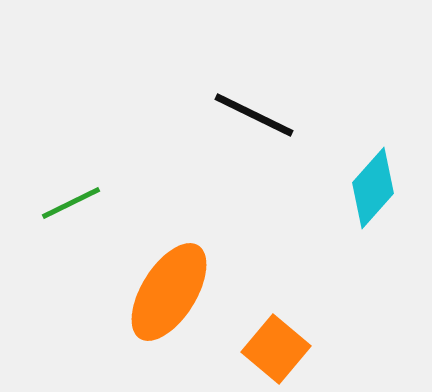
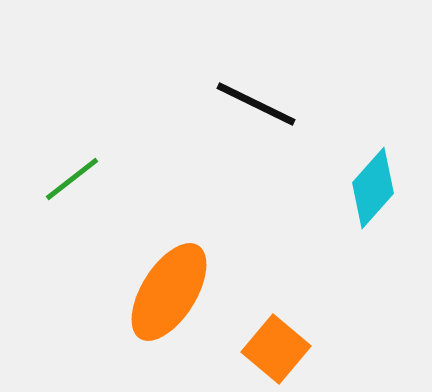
black line: moved 2 px right, 11 px up
green line: moved 1 px right, 24 px up; rotated 12 degrees counterclockwise
